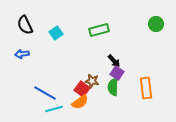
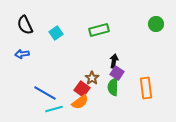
black arrow: rotated 128 degrees counterclockwise
brown star: moved 3 px up; rotated 24 degrees clockwise
